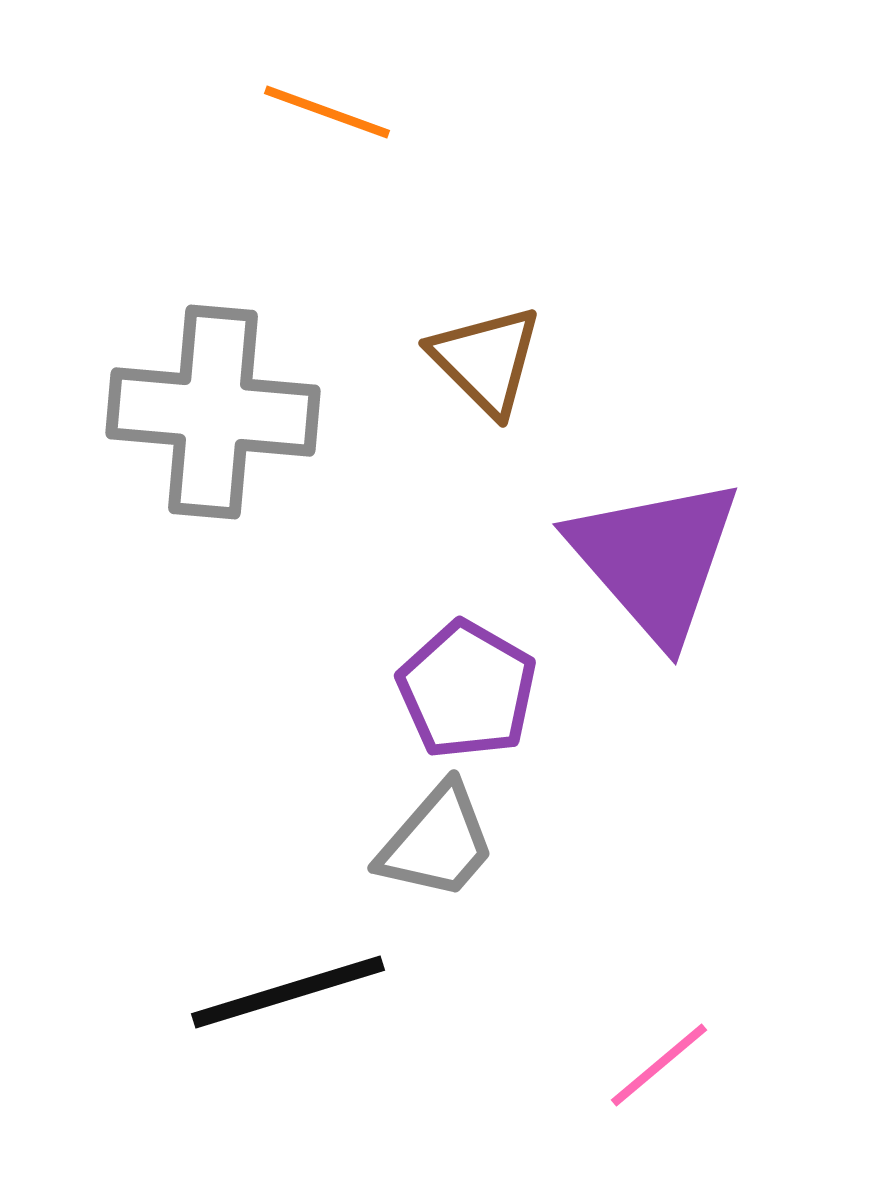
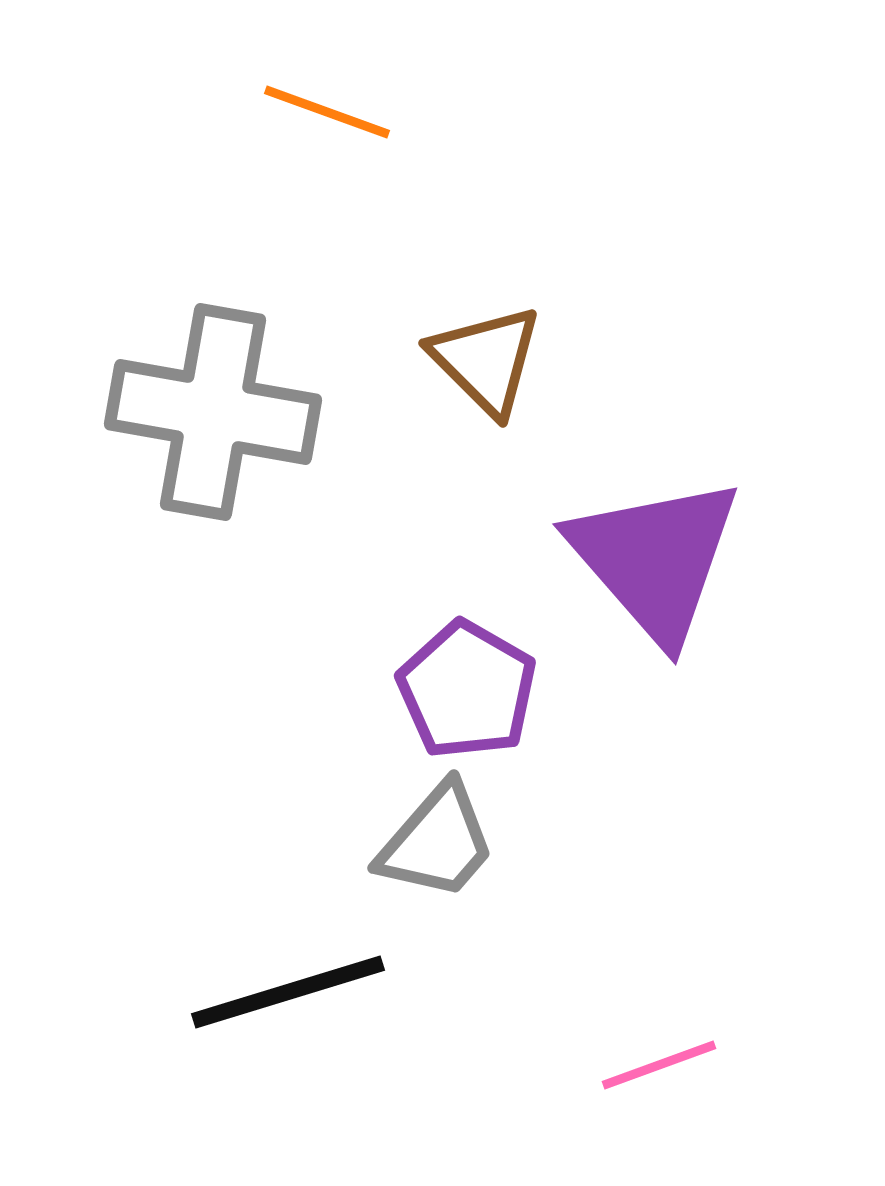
gray cross: rotated 5 degrees clockwise
pink line: rotated 20 degrees clockwise
